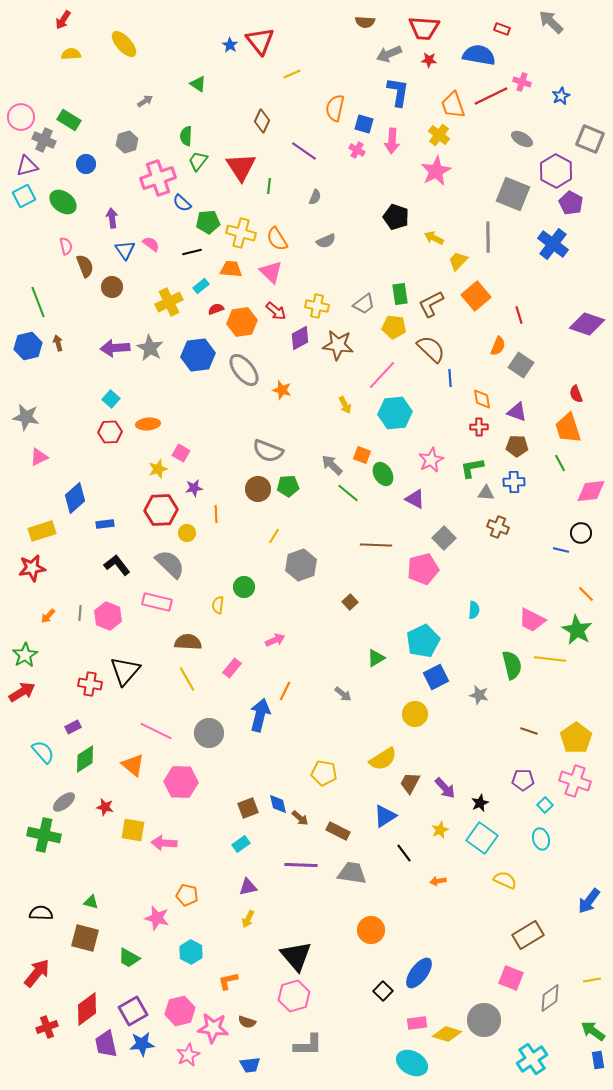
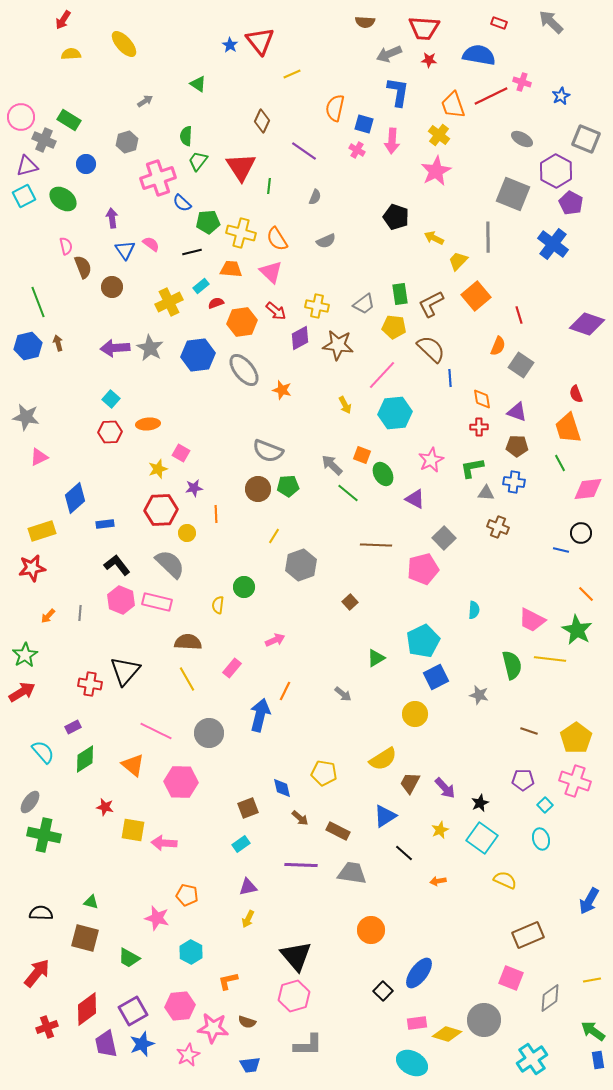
red rectangle at (502, 29): moved 3 px left, 6 px up
gray square at (590, 139): moved 4 px left
green ellipse at (63, 202): moved 3 px up
brown semicircle at (85, 266): moved 2 px left, 1 px down
red semicircle at (216, 309): moved 6 px up
blue cross at (514, 482): rotated 10 degrees clockwise
pink diamond at (591, 491): moved 3 px left, 2 px up
pink hexagon at (108, 616): moved 13 px right, 16 px up
gray ellipse at (64, 802): moved 34 px left; rotated 15 degrees counterclockwise
blue diamond at (278, 804): moved 4 px right, 16 px up
black line at (404, 853): rotated 12 degrees counterclockwise
blue arrow at (589, 901): rotated 8 degrees counterclockwise
brown rectangle at (528, 935): rotated 8 degrees clockwise
pink hexagon at (180, 1011): moved 5 px up; rotated 8 degrees clockwise
blue star at (142, 1044): rotated 15 degrees counterclockwise
